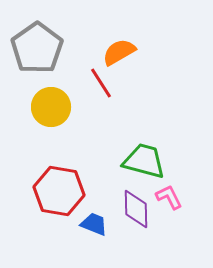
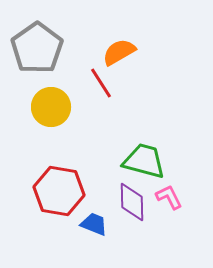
purple diamond: moved 4 px left, 7 px up
